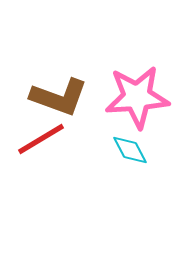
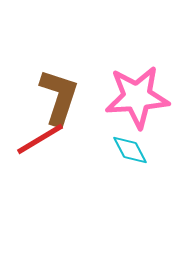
brown L-shape: rotated 92 degrees counterclockwise
red line: moved 1 px left
